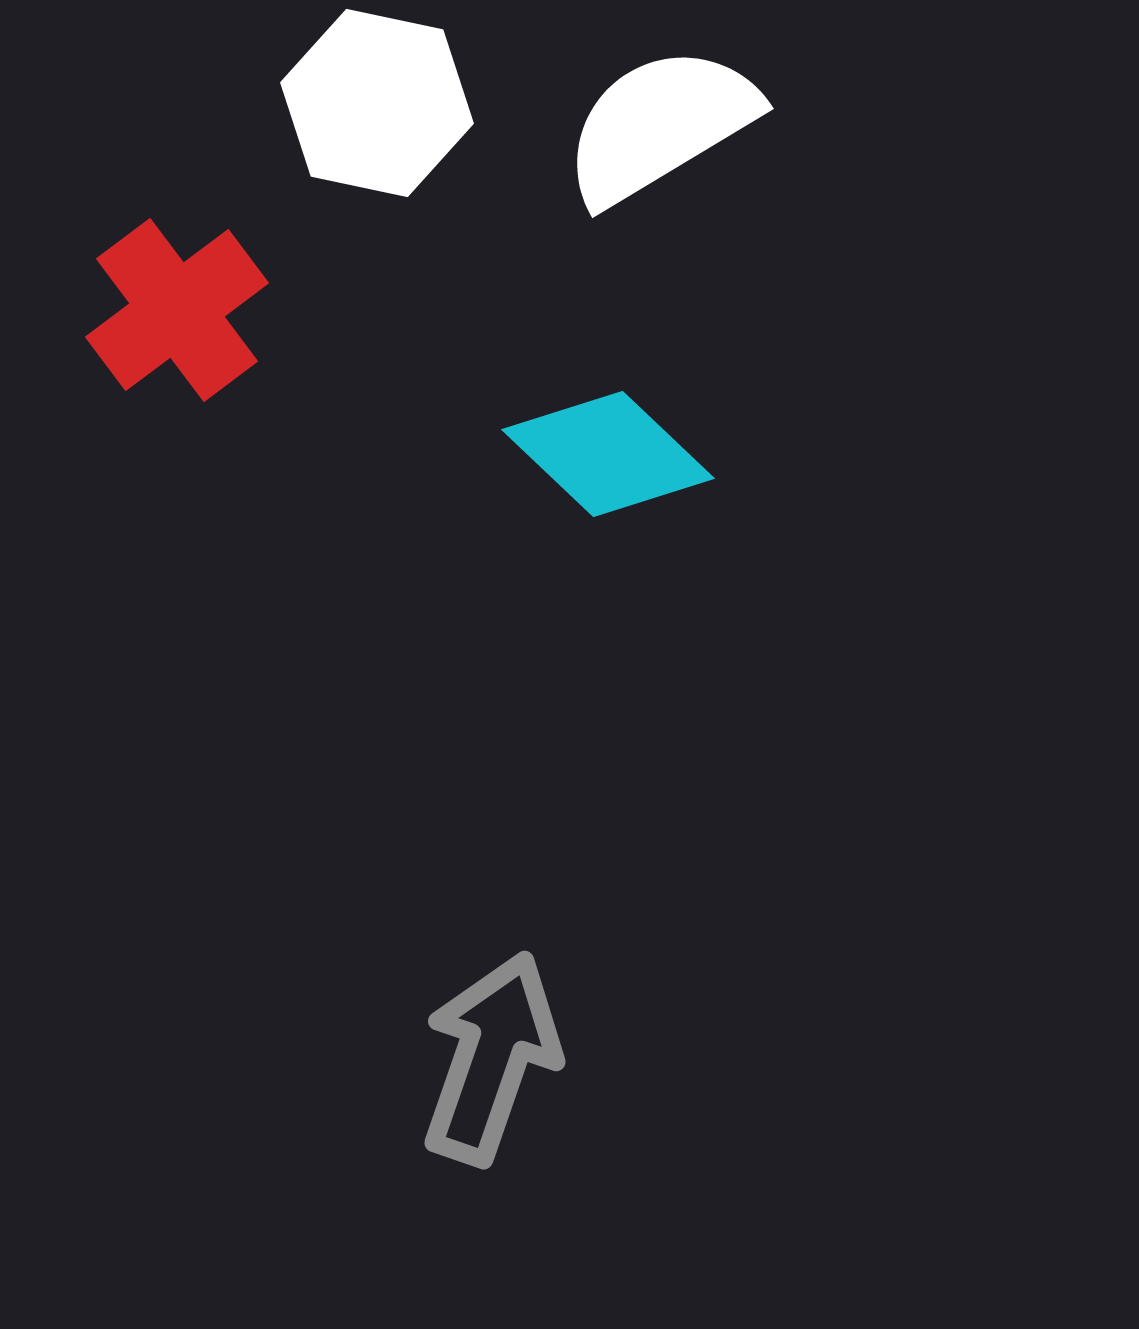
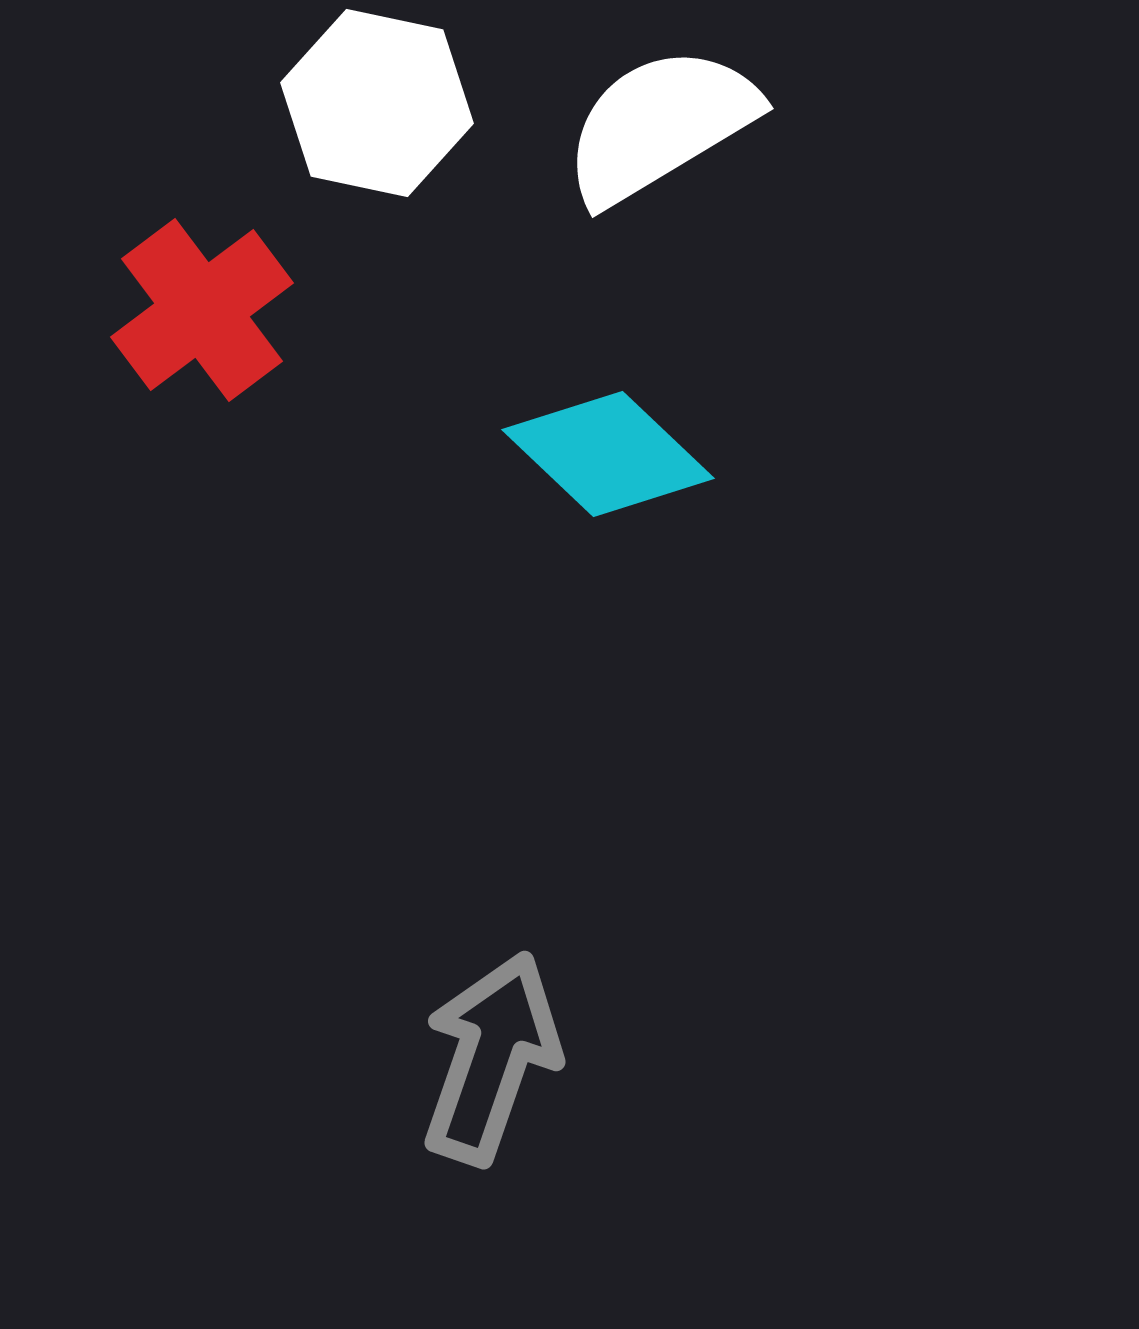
red cross: moved 25 px right
